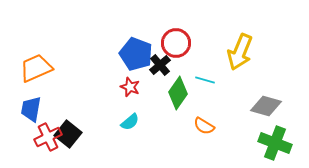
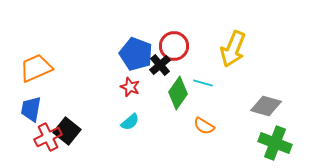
red circle: moved 2 px left, 3 px down
yellow arrow: moved 7 px left, 3 px up
cyan line: moved 2 px left, 3 px down
black square: moved 1 px left, 3 px up
